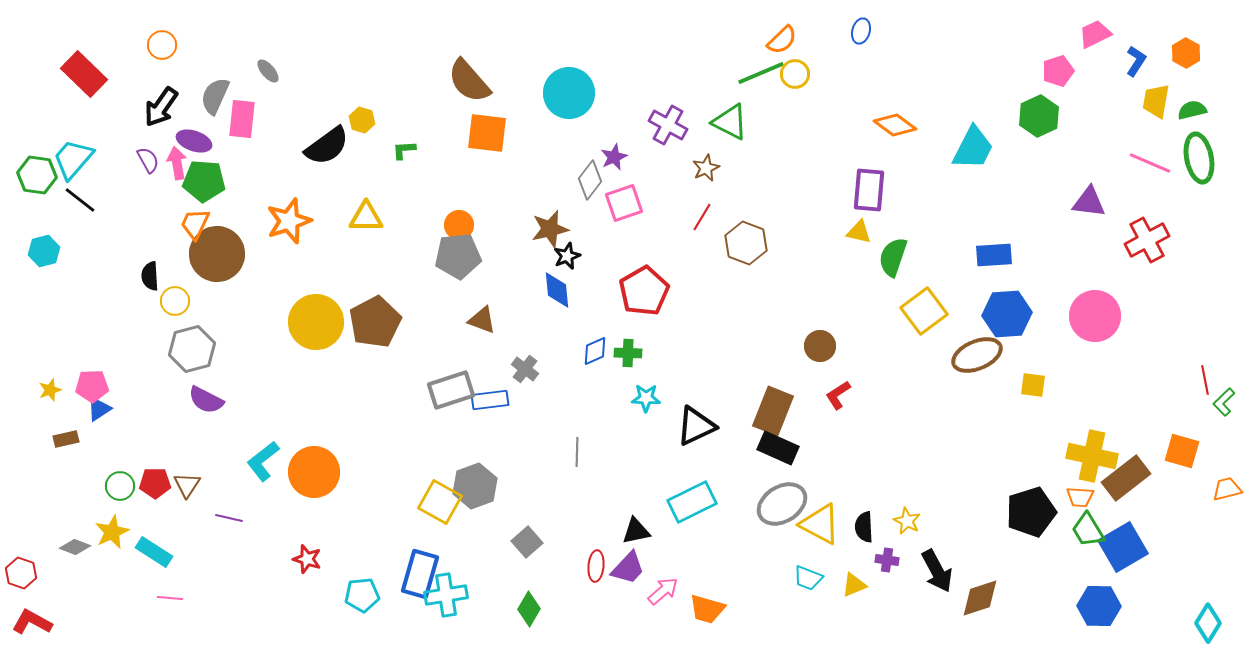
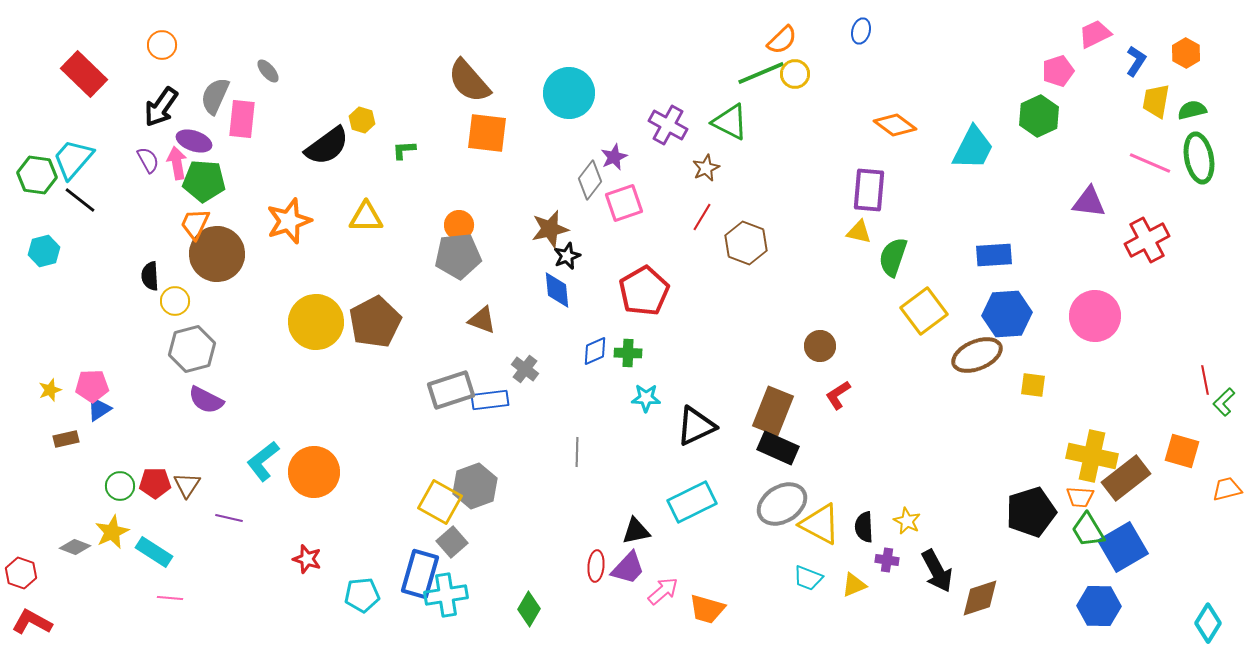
gray square at (527, 542): moved 75 px left
